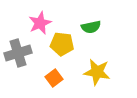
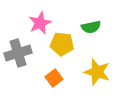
yellow star: rotated 8 degrees clockwise
